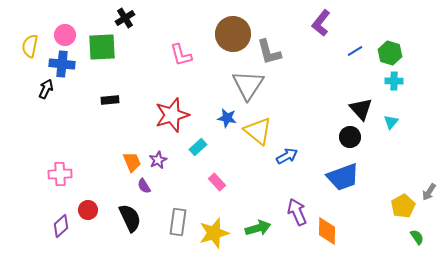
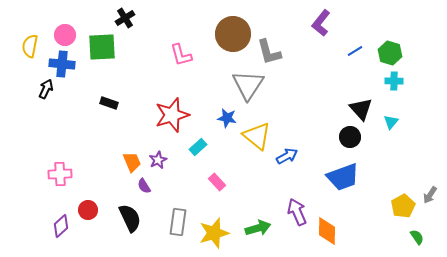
black rectangle: moved 1 px left, 3 px down; rotated 24 degrees clockwise
yellow triangle: moved 1 px left, 5 px down
gray arrow: moved 1 px right, 3 px down
